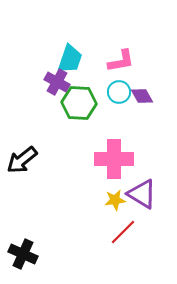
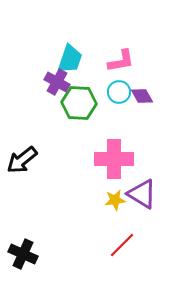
red line: moved 1 px left, 13 px down
